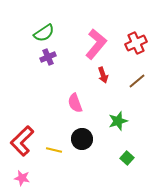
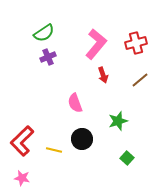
red cross: rotated 10 degrees clockwise
brown line: moved 3 px right, 1 px up
